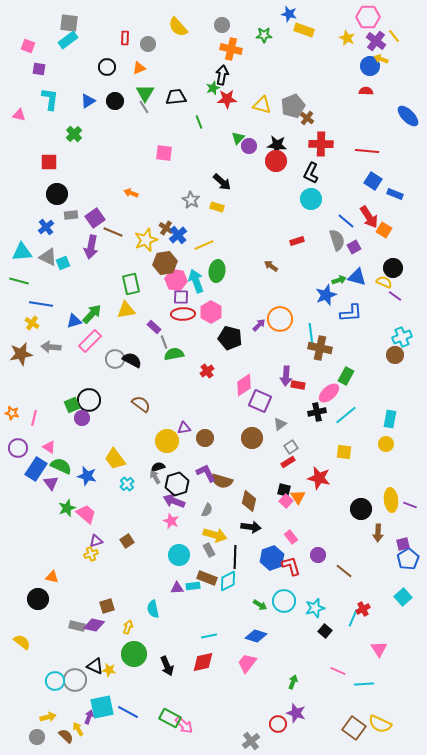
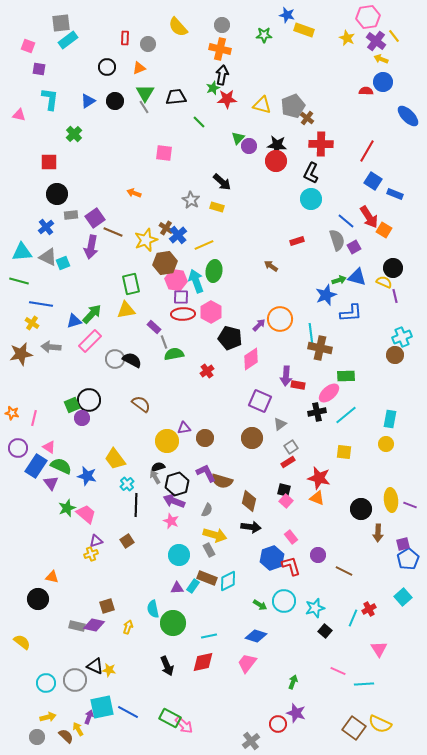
blue star at (289, 14): moved 2 px left, 1 px down
pink hexagon at (368, 17): rotated 10 degrees counterclockwise
gray square at (69, 23): moved 8 px left; rotated 12 degrees counterclockwise
orange cross at (231, 49): moved 11 px left
blue circle at (370, 66): moved 13 px right, 16 px down
green line at (199, 122): rotated 24 degrees counterclockwise
red line at (367, 151): rotated 65 degrees counterclockwise
orange arrow at (131, 193): moved 3 px right
green ellipse at (217, 271): moved 3 px left
purple line at (395, 296): rotated 40 degrees clockwise
green rectangle at (346, 376): rotated 60 degrees clockwise
pink diamond at (244, 385): moved 7 px right, 26 px up
blue rectangle at (36, 469): moved 3 px up
orange triangle at (298, 497): moved 19 px right, 1 px down; rotated 35 degrees counterclockwise
black line at (235, 557): moved 99 px left, 52 px up
brown line at (344, 571): rotated 12 degrees counterclockwise
cyan rectangle at (193, 586): rotated 48 degrees counterclockwise
red cross at (363, 609): moved 6 px right
green circle at (134, 654): moved 39 px right, 31 px up
cyan circle at (55, 681): moved 9 px left, 2 px down
